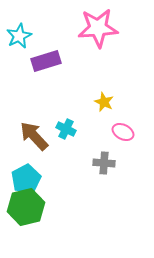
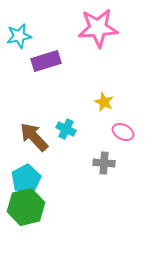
cyan star: rotated 15 degrees clockwise
brown arrow: moved 1 px down
